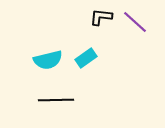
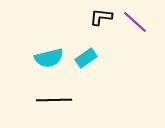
cyan semicircle: moved 1 px right, 2 px up
black line: moved 2 px left
